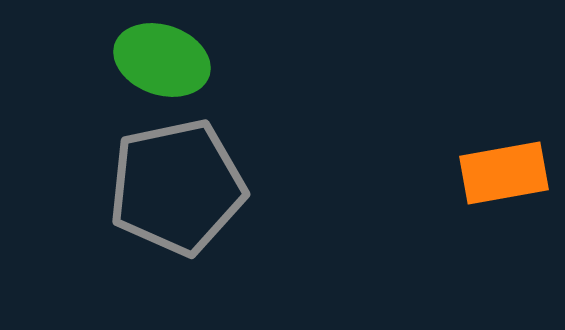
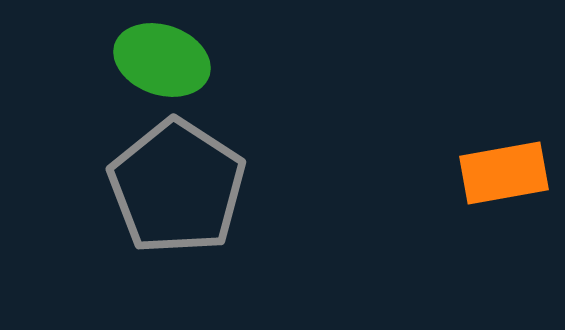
gray pentagon: rotated 27 degrees counterclockwise
